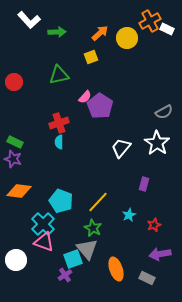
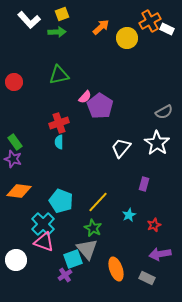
orange arrow: moved 1 px right, 6 px up
yellow square: moved 29 px left, 43 px up
green rectangle: rotated 28 degrees clockwise
